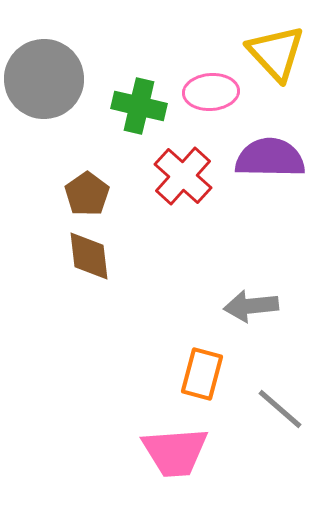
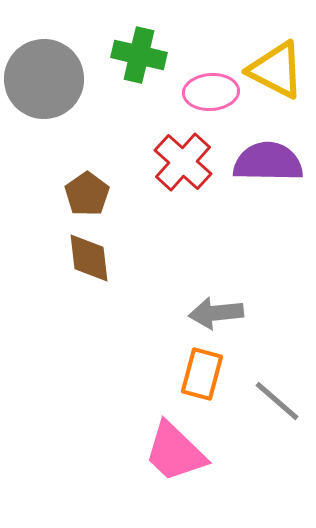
yellow triangle: moved 17 px down; rotated 20 degrees counterclockwise
green cross: moved 51 px up
purple semicircle: moved 2 px left, 4 px down
red cross: moved 14 px up
brown diamond: moved 2 px down
gray arrow: moved 35 px left, 7 px down
gray line: moved 3 px left, 8 px up
pink trapezoid: rotated 48 degrees clockwise
